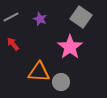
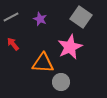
pink star: rotated 10 degrees clockwise
orange triangle: moved 4 px right, 9 px up
